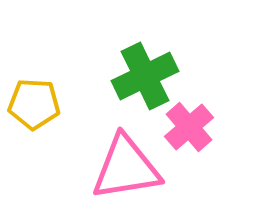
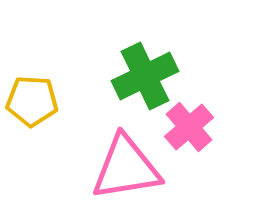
yellow pentagon: moved 2 px left, 3 px up
